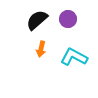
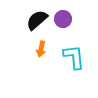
purple circle: moved 5 px left
cyan L-shape: rotated 56 degrees clockwise
